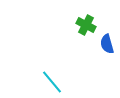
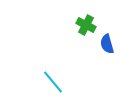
cyan line: moved 1 px right
